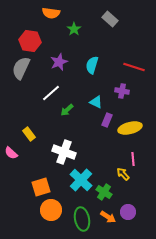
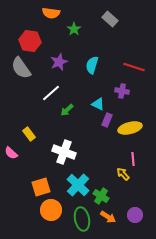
gray semicircle: rotated 60 degrees counterclockwise
cyan triangle: moved 2 px right, 2 px down
cyan cross: moved 3 px left, 5 px down
green cross: moved 3 px left, 4 px down
purple circle: moved 7 px right, 3 px down
